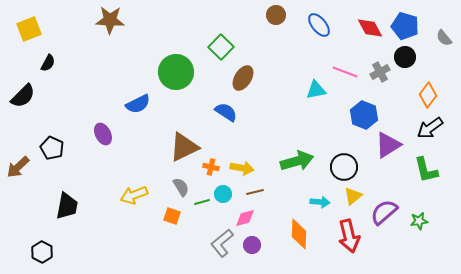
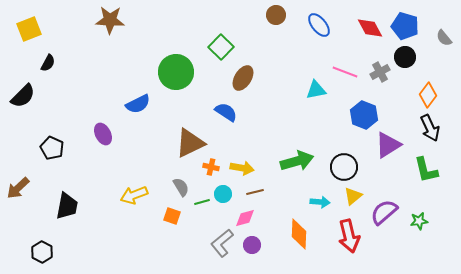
black arrow at (430, 128): rotated 80 degrees counterclockwise
brown triangle at (184, 147): moved 6 px right, 4 px up
brown arrow at (18, 167): moved 21 px down
